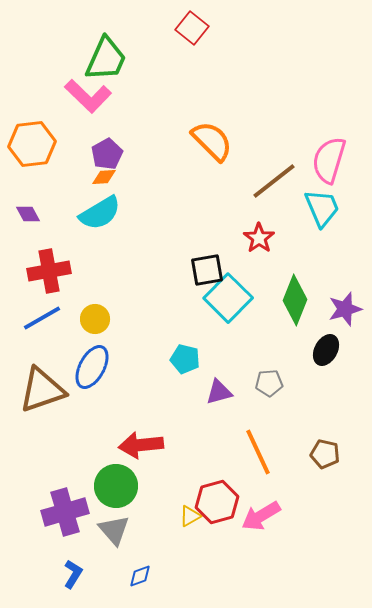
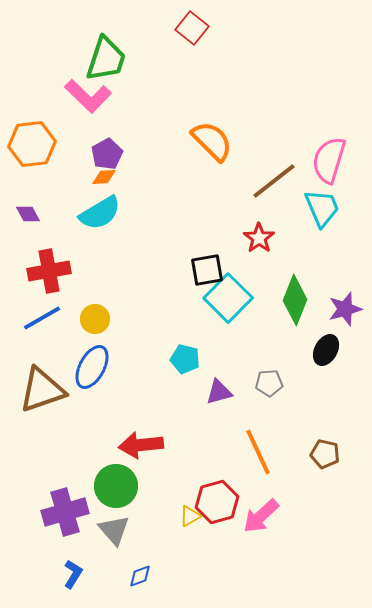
green trapezoid: rotated 6 degrees counterclockwise
pink arrow: rotated 12 degrees counterclockwise
